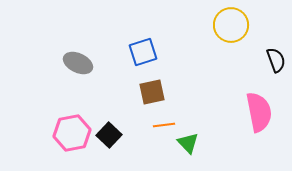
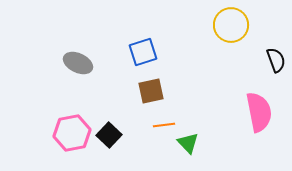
brown square: moved 1 px left, 1 px up
